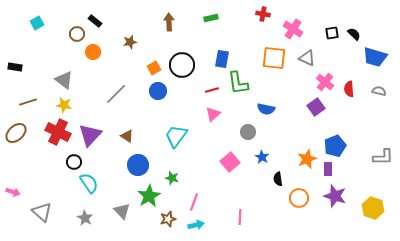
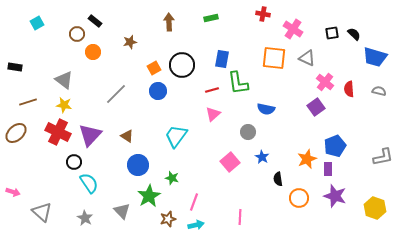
gray L-shape at (383, 157): rotated 10 degrees counterclockwise
yellow hexagon at (373, 208): moved 2 px right
